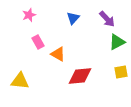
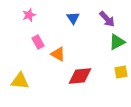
blue triangle: rotated 16 degrees counterclockwise
